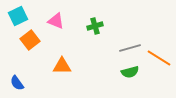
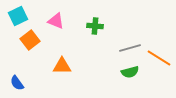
green cross: rotated 21 degrees clockwise
